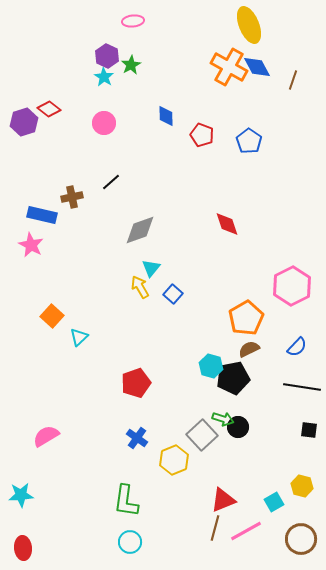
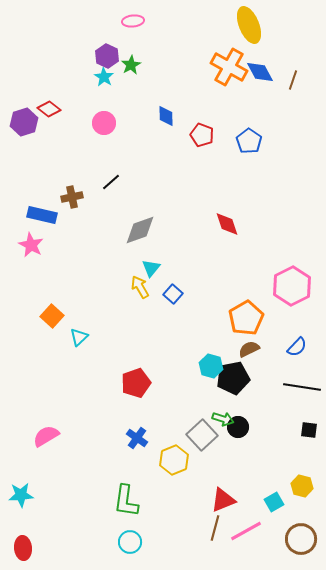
blue diamond at (257, 67): moved 3 px right, 5 px down
